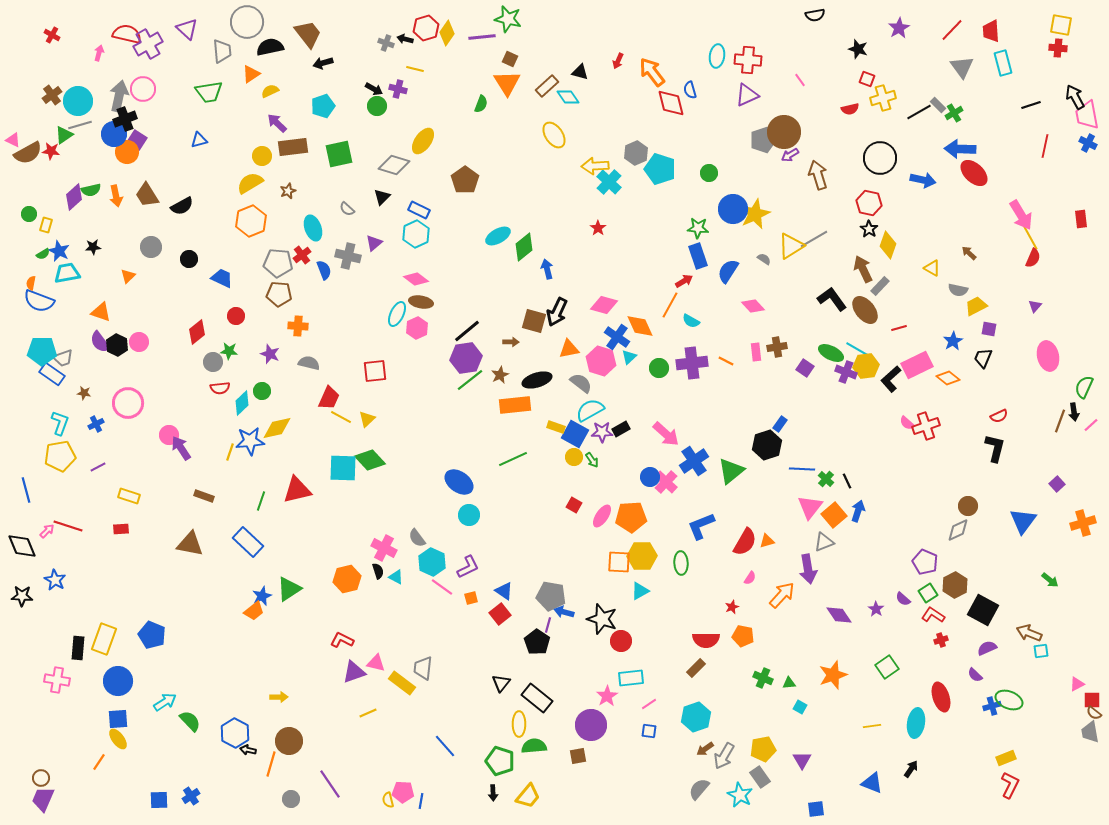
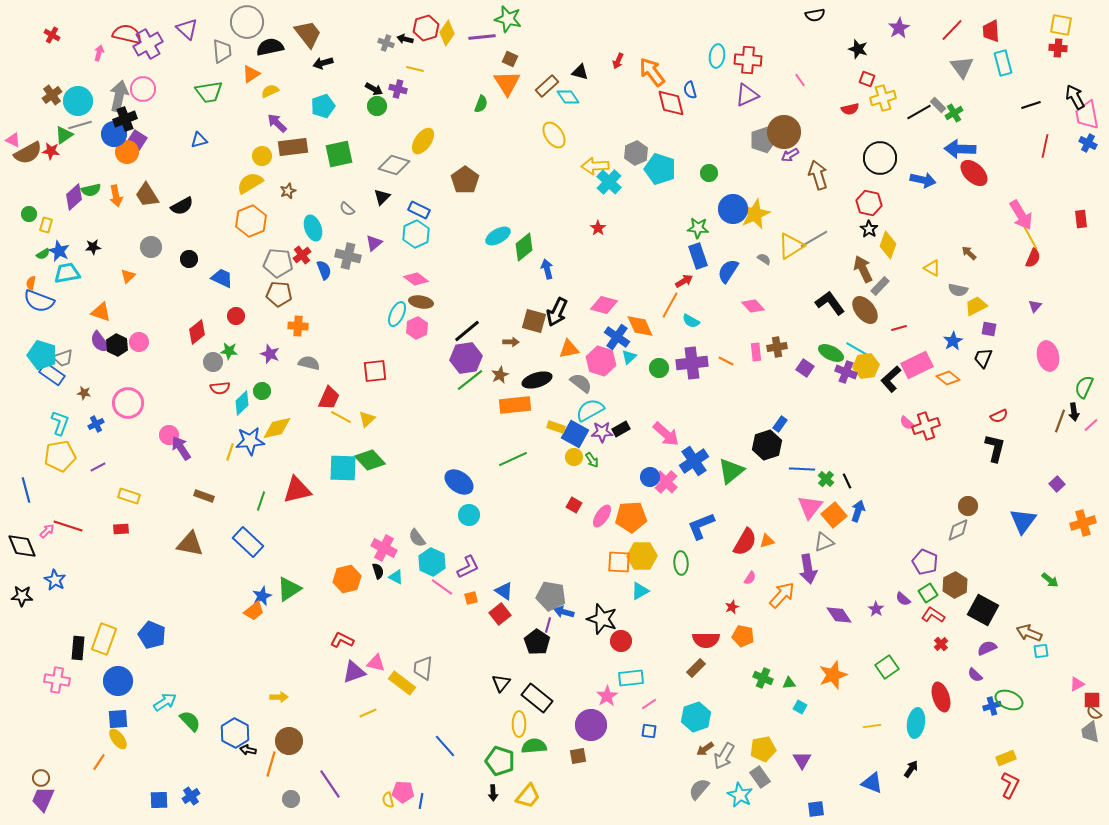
black L-shape at (832, 299): moved 2 px left, 4 px down
cyan pentagon at (42, 351): moved 4 px down; rotated 16 degrees clockwise
red cross at (941, 640): moved 4 px down; rotated 24 degrees counterclockwise
